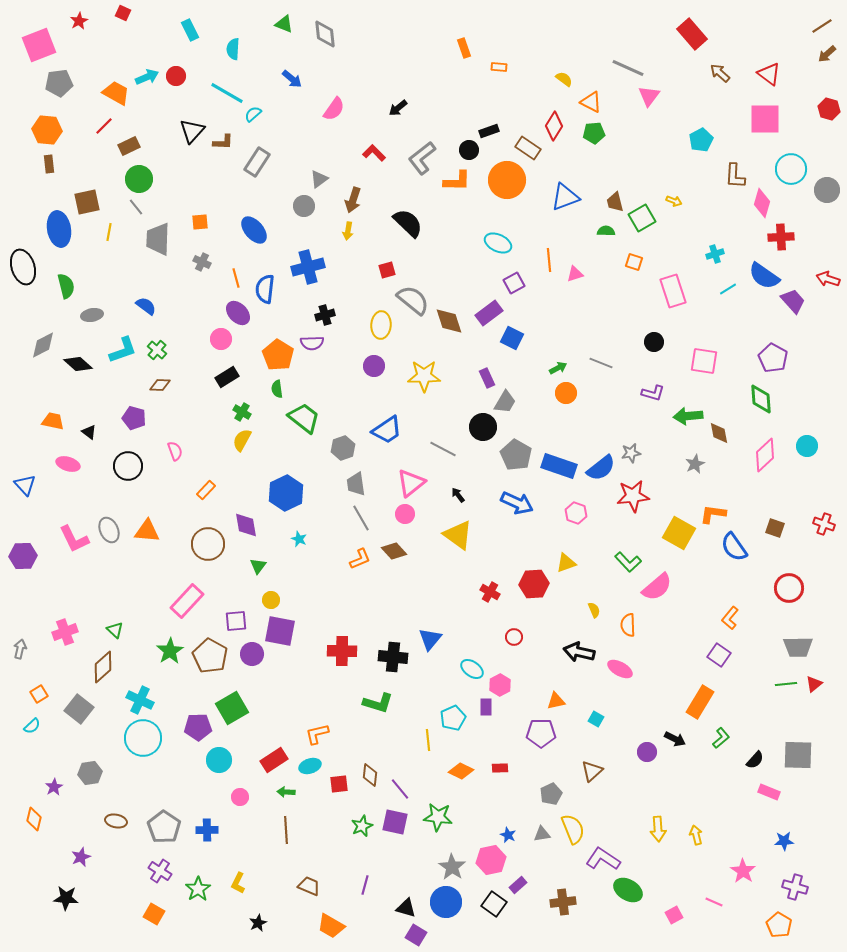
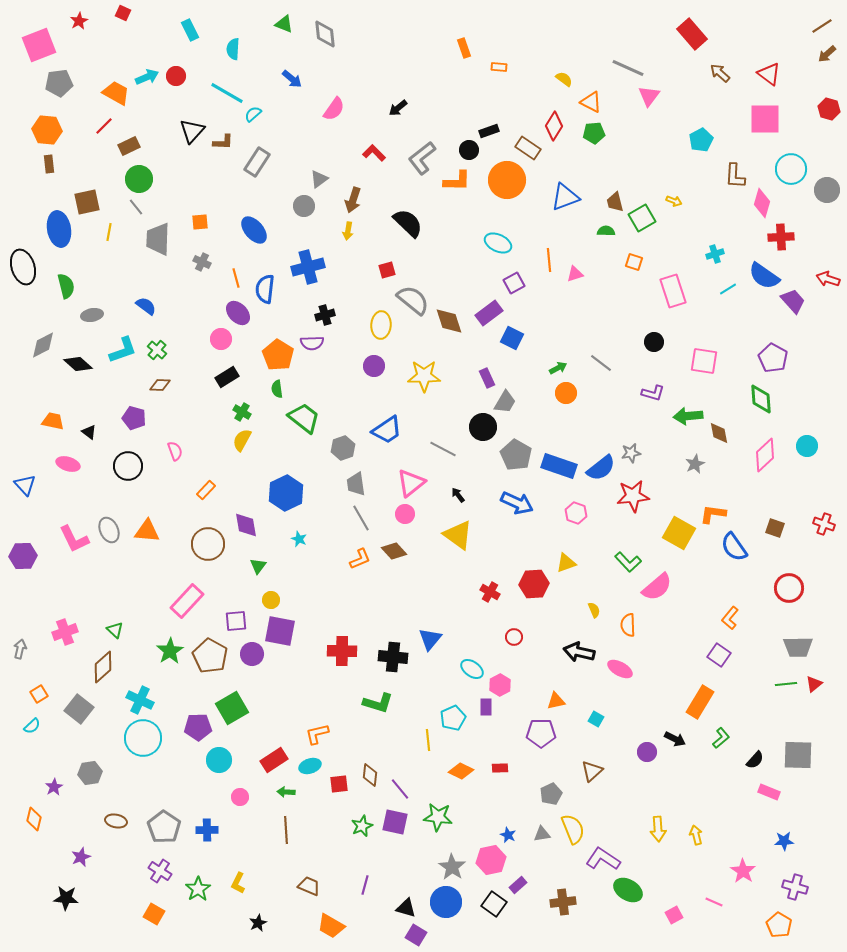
gray line at (601, 363): rotated 15 degrees clockwise
